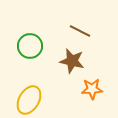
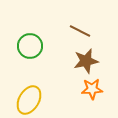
brown star: moved 14 px right; rotated 25 degrees counterclockwise
